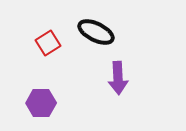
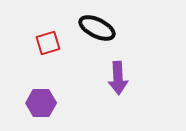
black ellipse: moved 1 px right, 4 px up
red square: rotated 15 degrees clockwise
